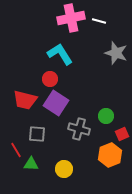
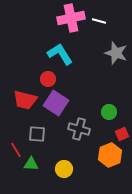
red circle: moved 2 px left
green circle: moved 3 px right, 4 px up
